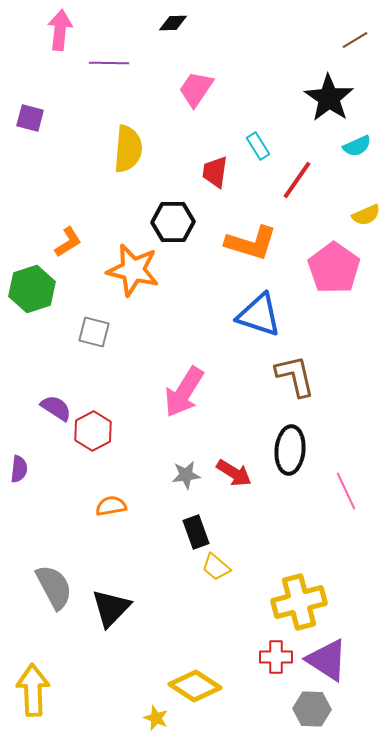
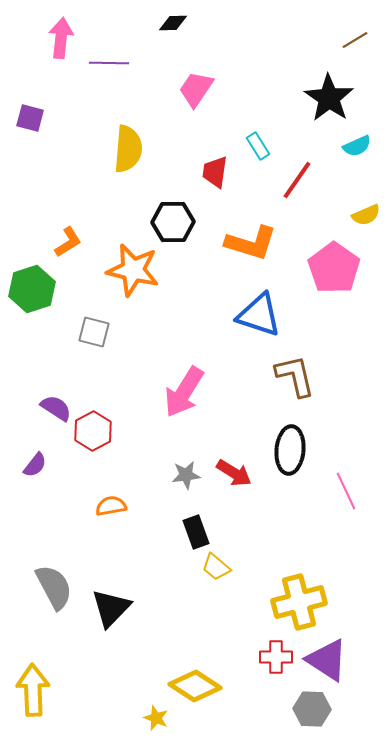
pink arrow at (60, 30): moved 1 px right, 8 px down
purple semicircle at (19, 469): moved 16 px right, 4 px up; rotated 32 degrees clockwise
